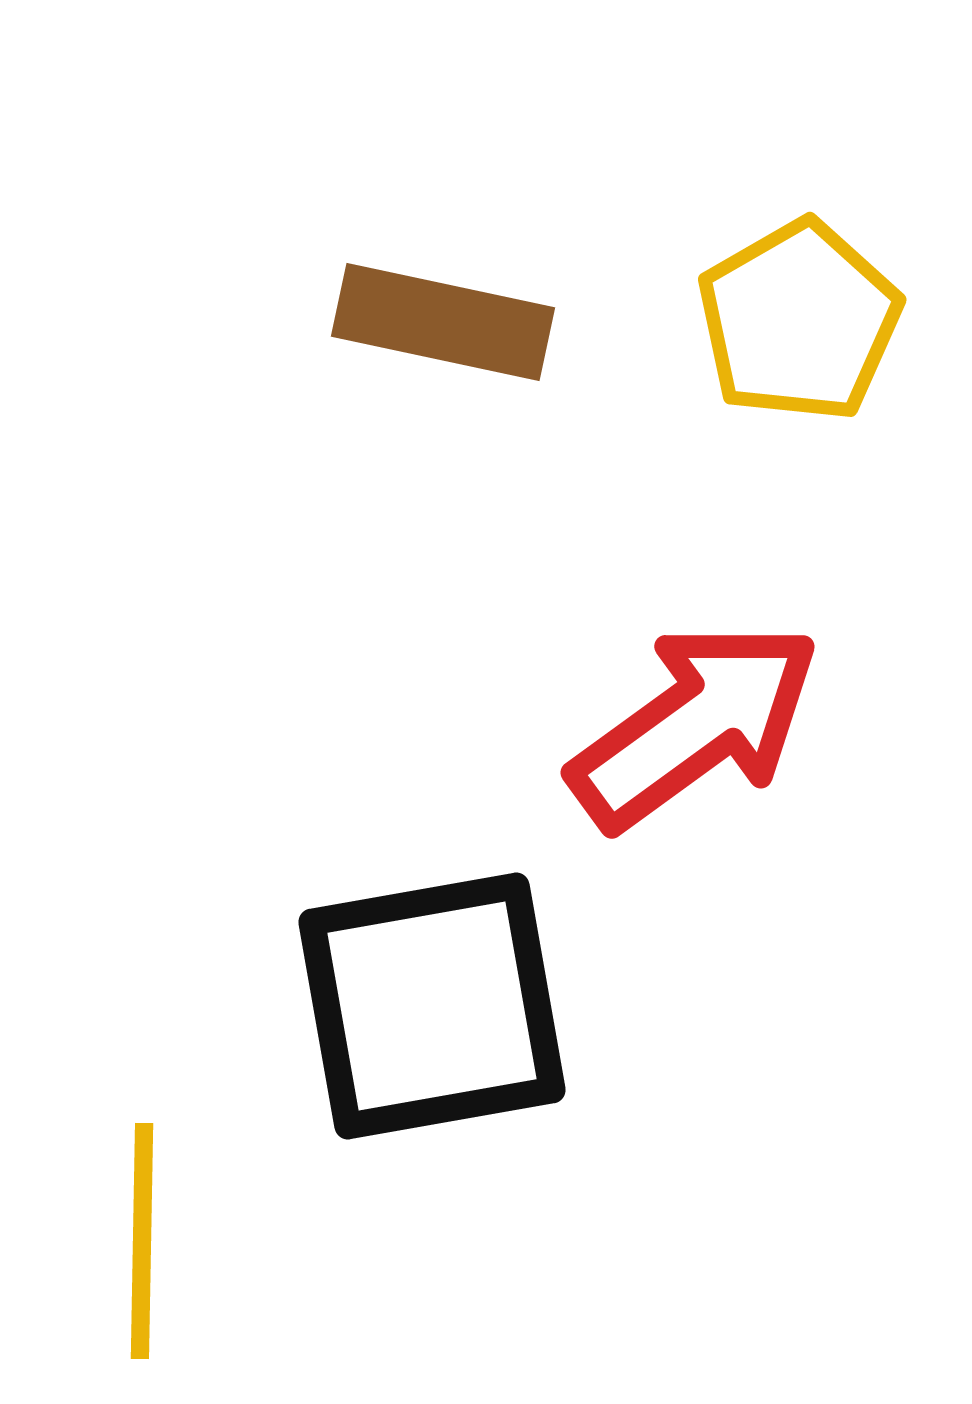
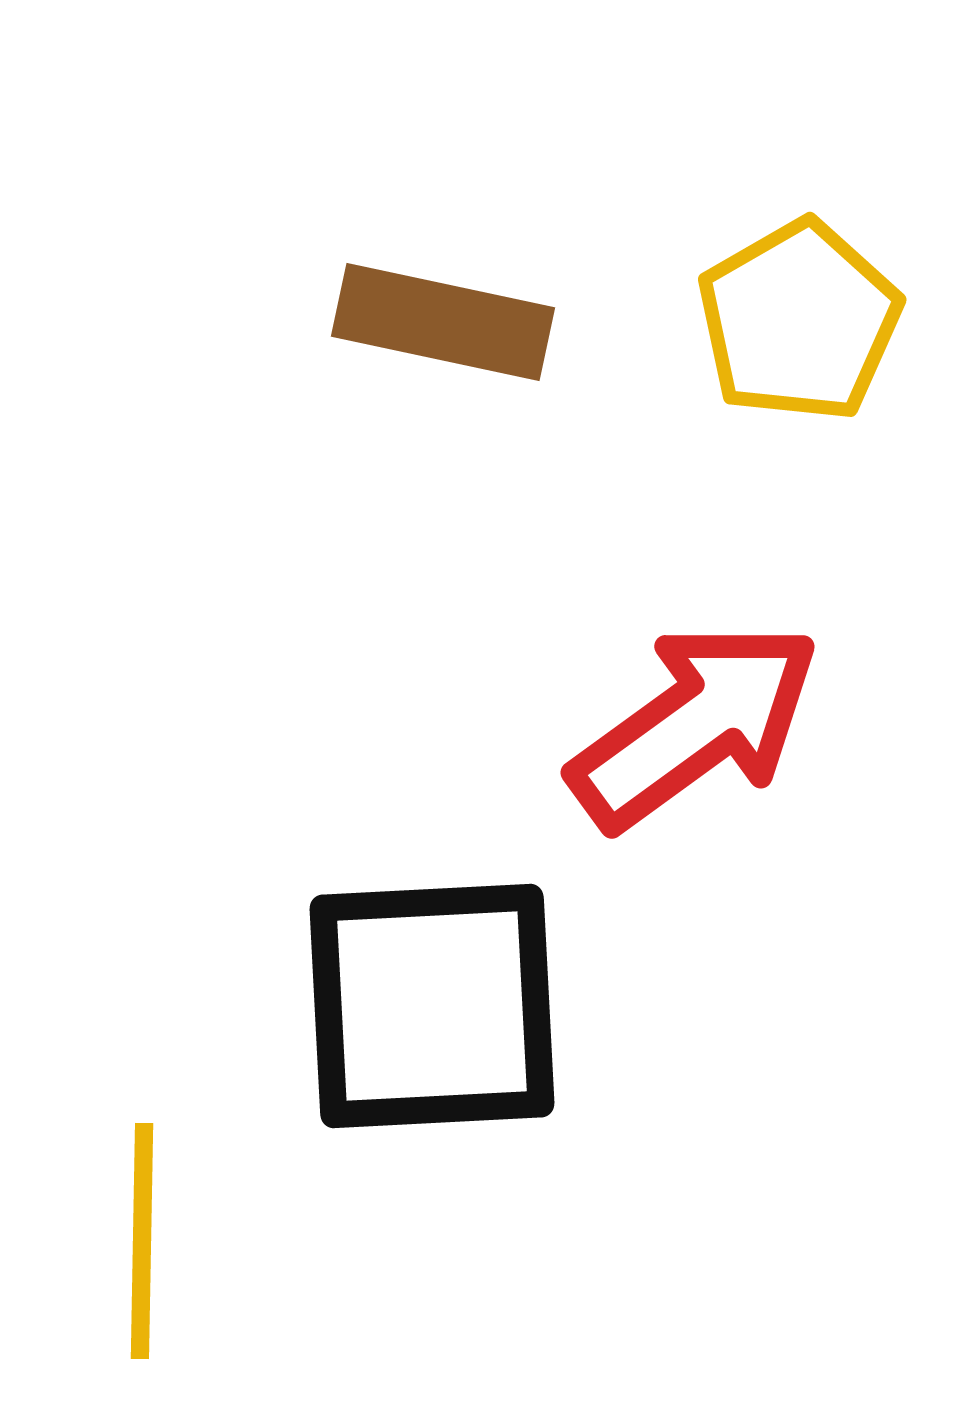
black square: rotated 7 degrees clockwise
